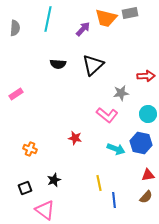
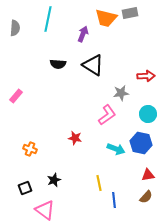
purple arrow: moved 5 px down; rotated 21 degrees counterclockwise
black triangle: rotated 45 degrees counterclockwise
pink rectangle: moved 2 px down; rotated 16 degrees counterclockwise
pink L-shape: rotated 75 degrees counterclockwise
